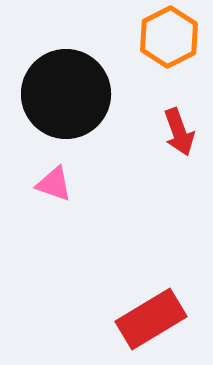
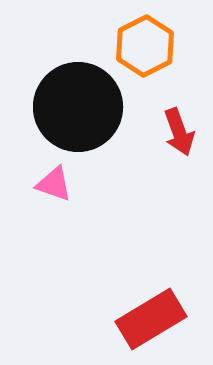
orange hexagon: moved 24 px left, 9 px down
black circle: moved 12 px right, 13 px down
